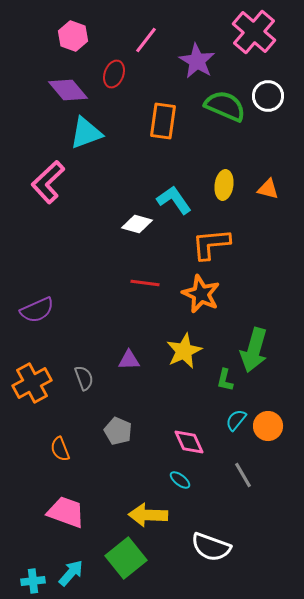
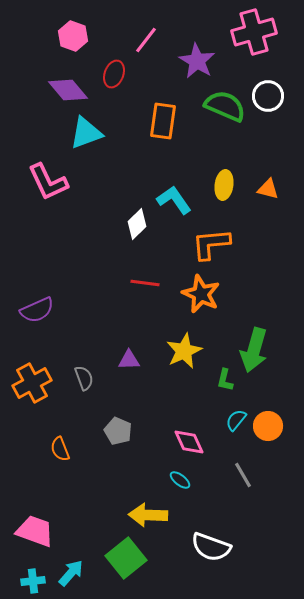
pink cross: rotated 33 degrees clockwise
pink L-shape: rotated 72 degrees counterclockwise
white diamond: rotated 60 degrees counterclockwise
pink trapezoid: moved 31 px left, 19 px down
